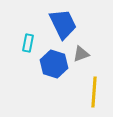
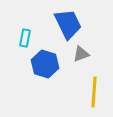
blue trapezoid: moved 5 px right
cyan rectangle: moved 3 px left, 5 px up
blue hexagon: moved 9 px left
